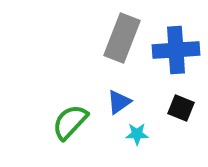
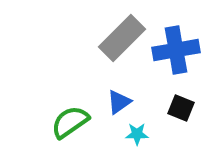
gray rectangle: rotated 24 degrees clockwise
blue cross: rotated 6 degrees counterclockwise
green semicircle: rotated 12 degrees clockwise
